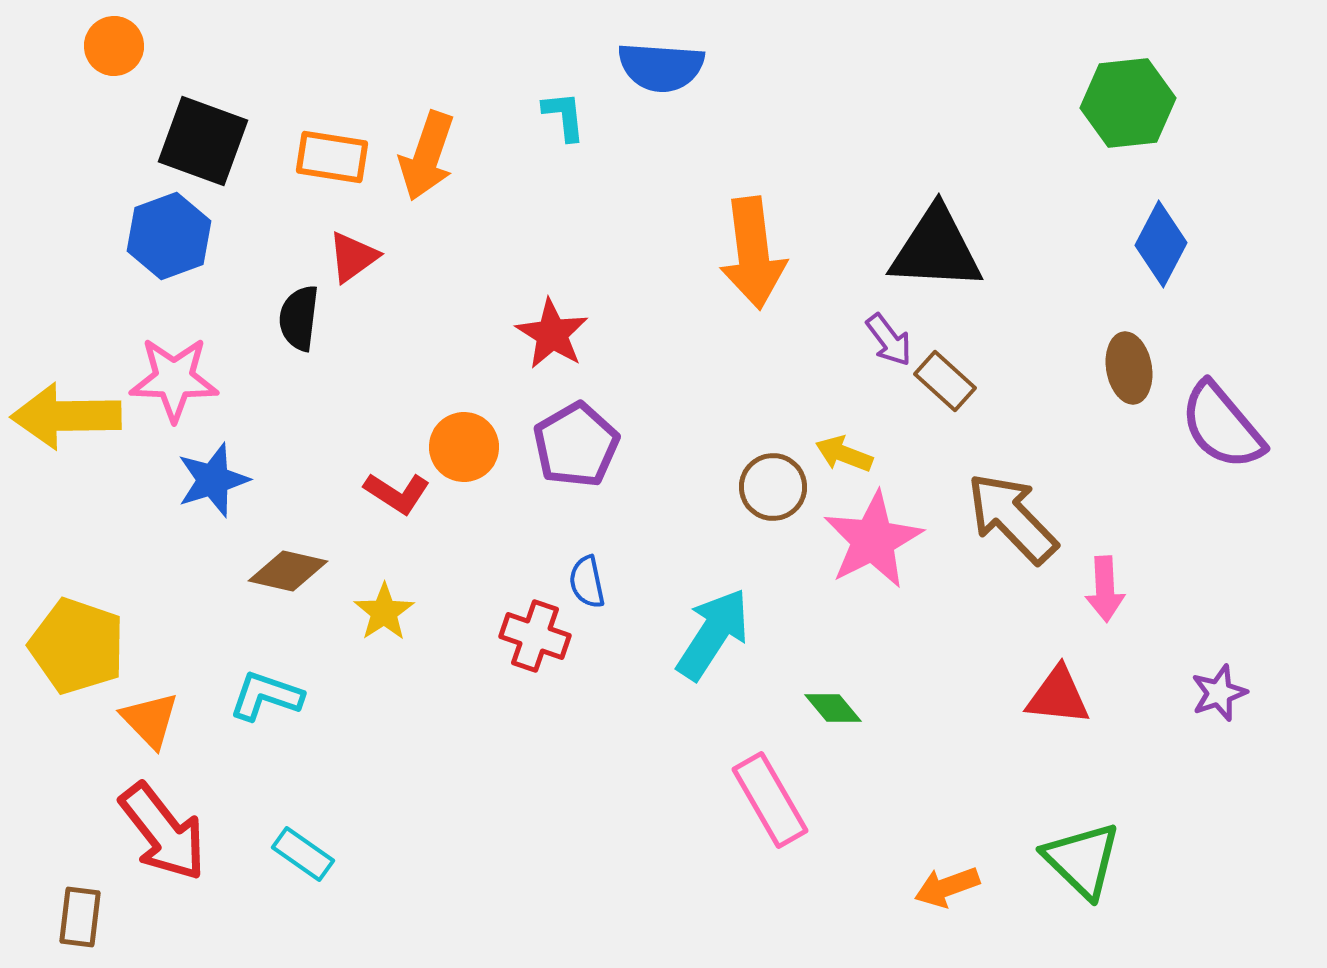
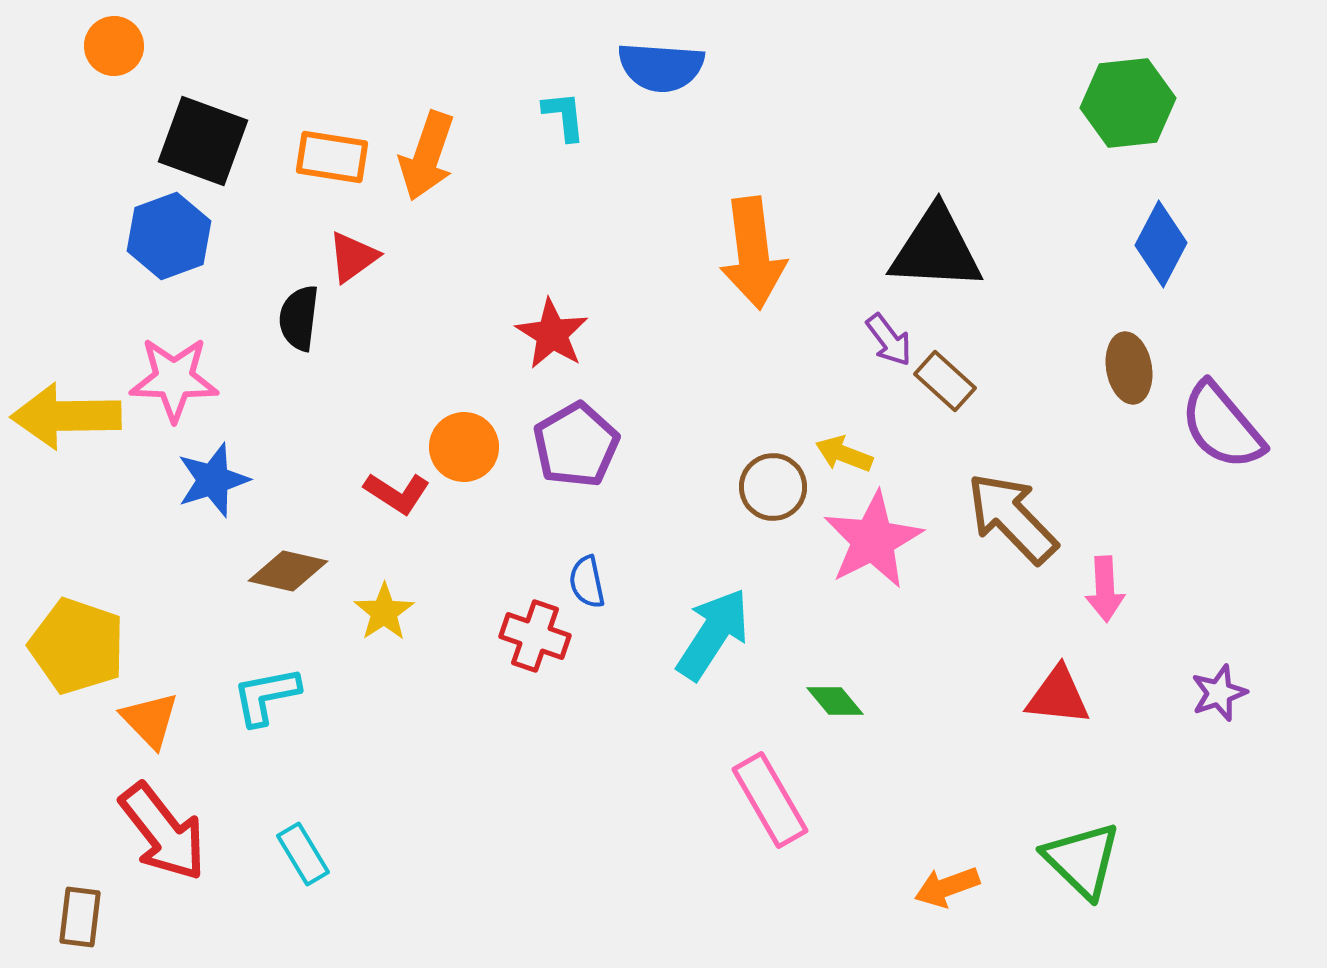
cyan L-shape at (266, 696): rotated 30 degrees counterclockwise
green diamond at (833, 708): moved 2 px right, 7 px up
cyan rectangle at (303, 854): rotated 24 degrees clockwise
